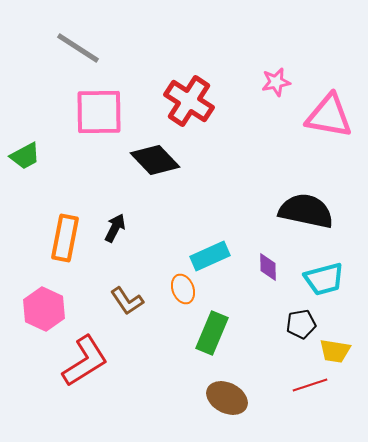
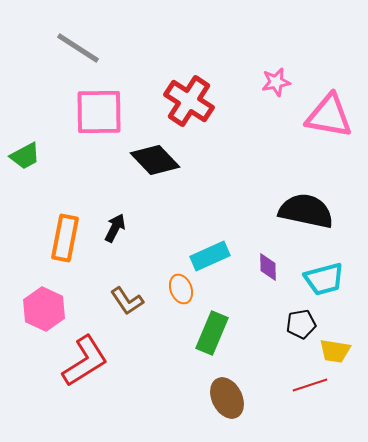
orange ellipse: moved 2 px left
brown ellipse: rotated 36 degrees clockwise
